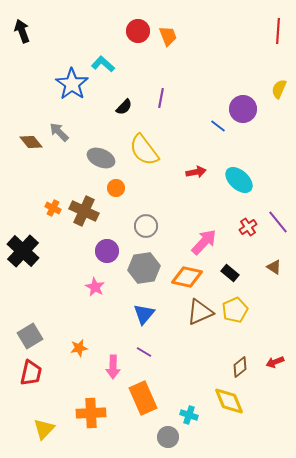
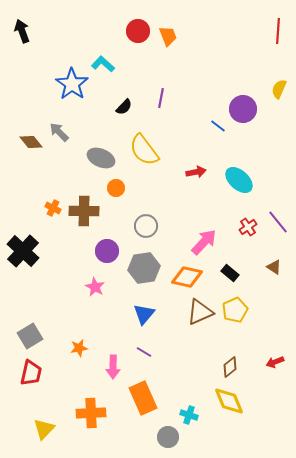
brown cross at (84, 211): rotated 24 degrees counterclockwise
brown diamond at (240, 367): moved 10 px left
